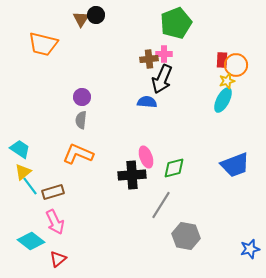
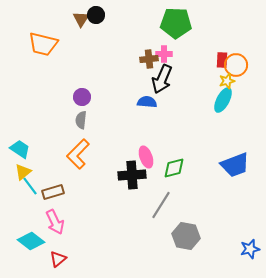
green pentagon: rotated 24 degrees clockwise
orange L-shape: rotated 68 degrees counterclockwise
